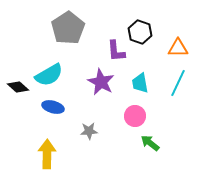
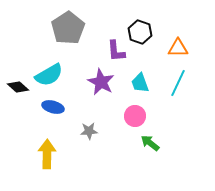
cyan trapezoid: rotated 10 degrees counterclockwise
